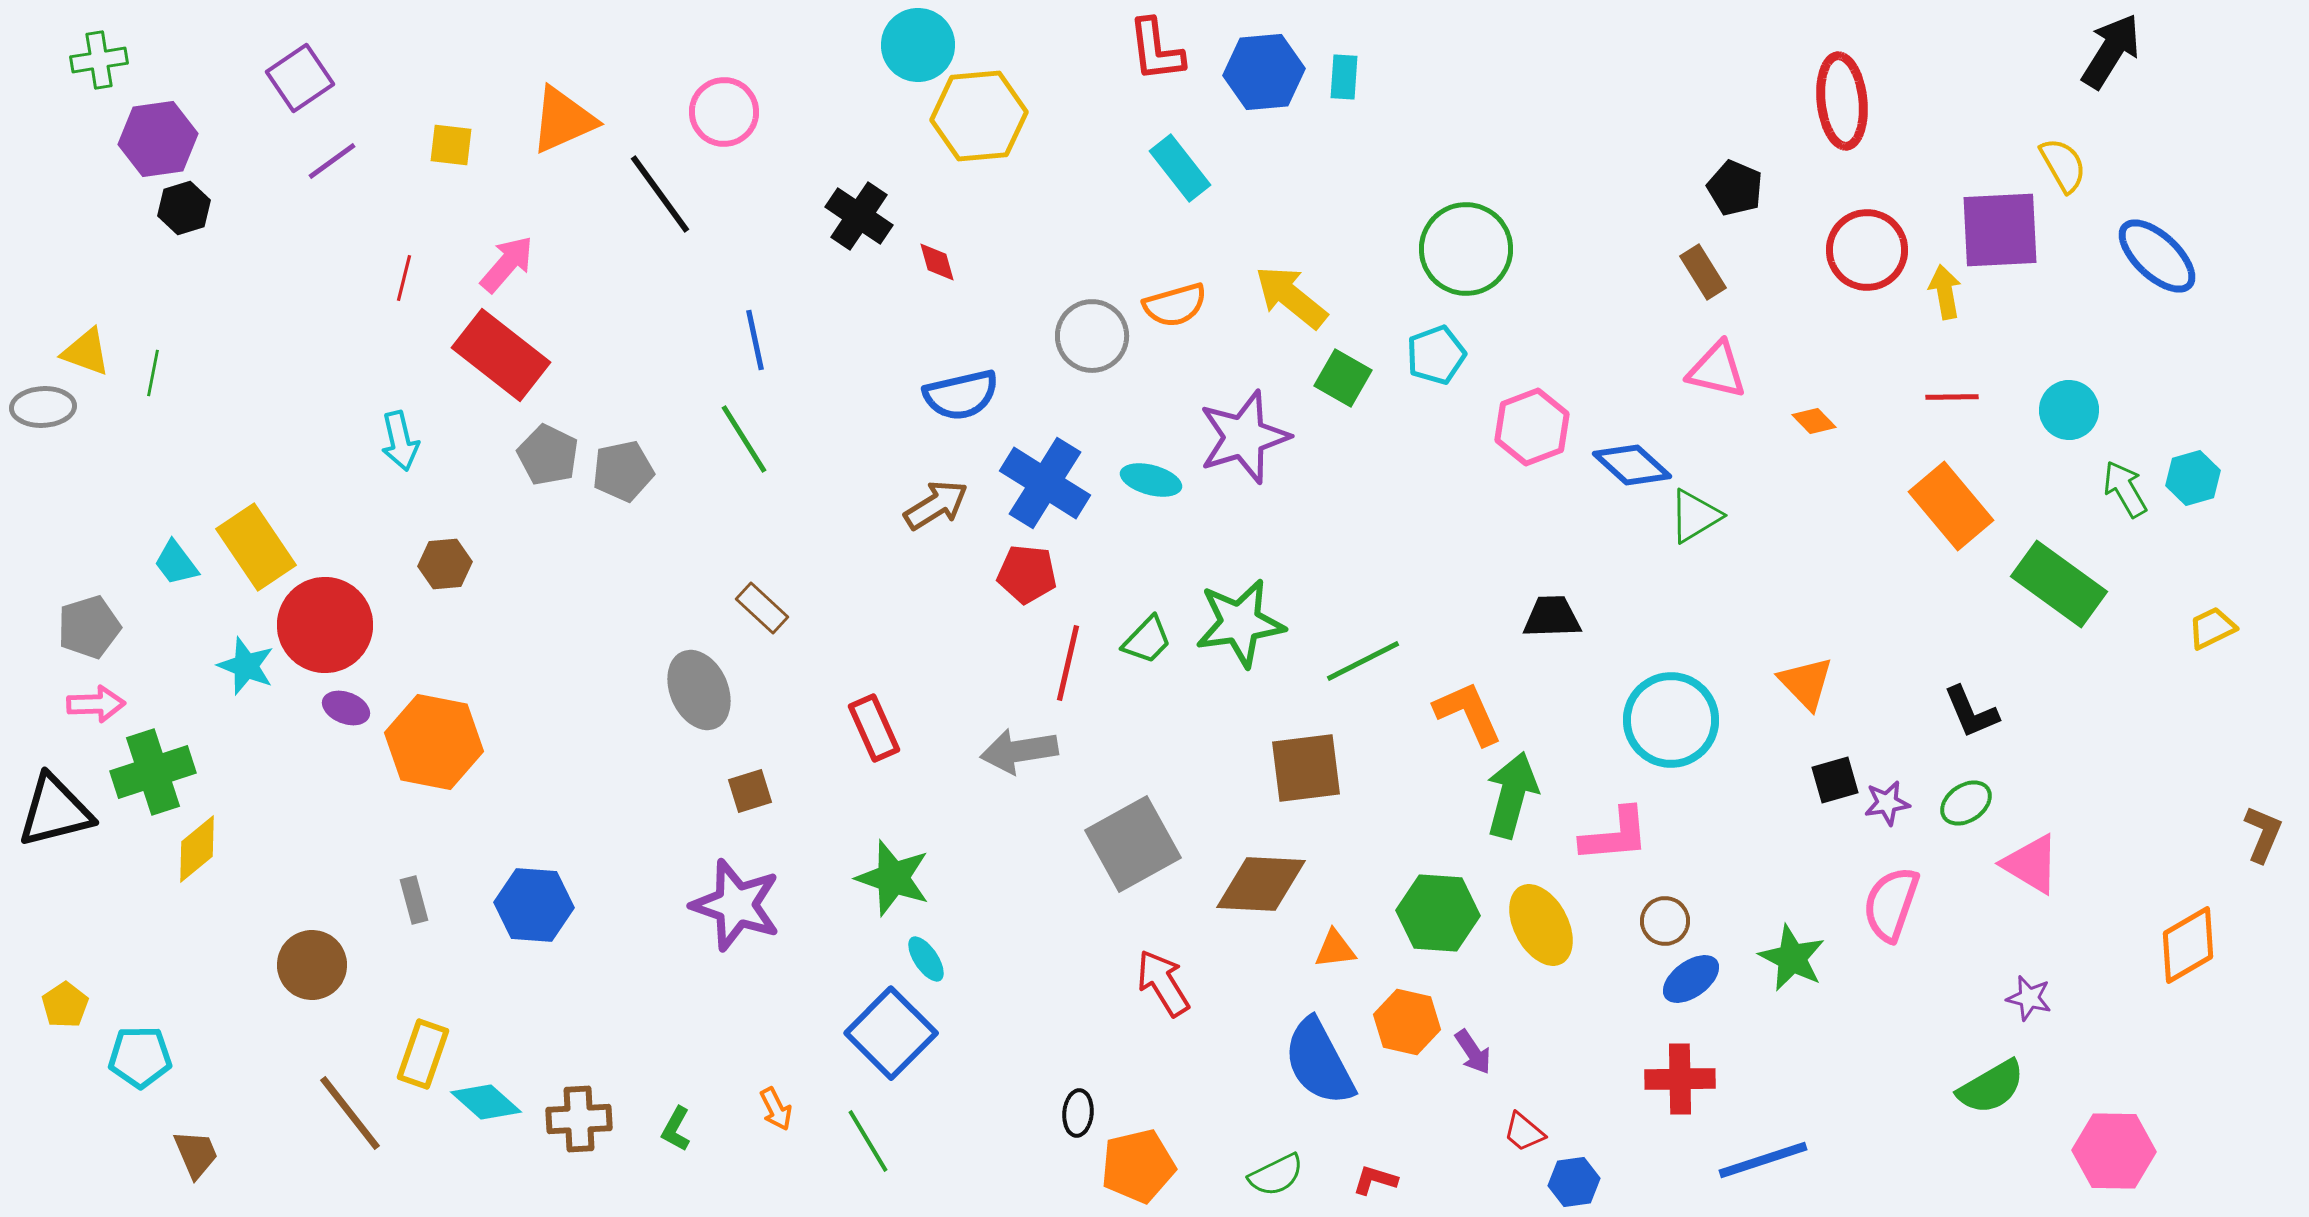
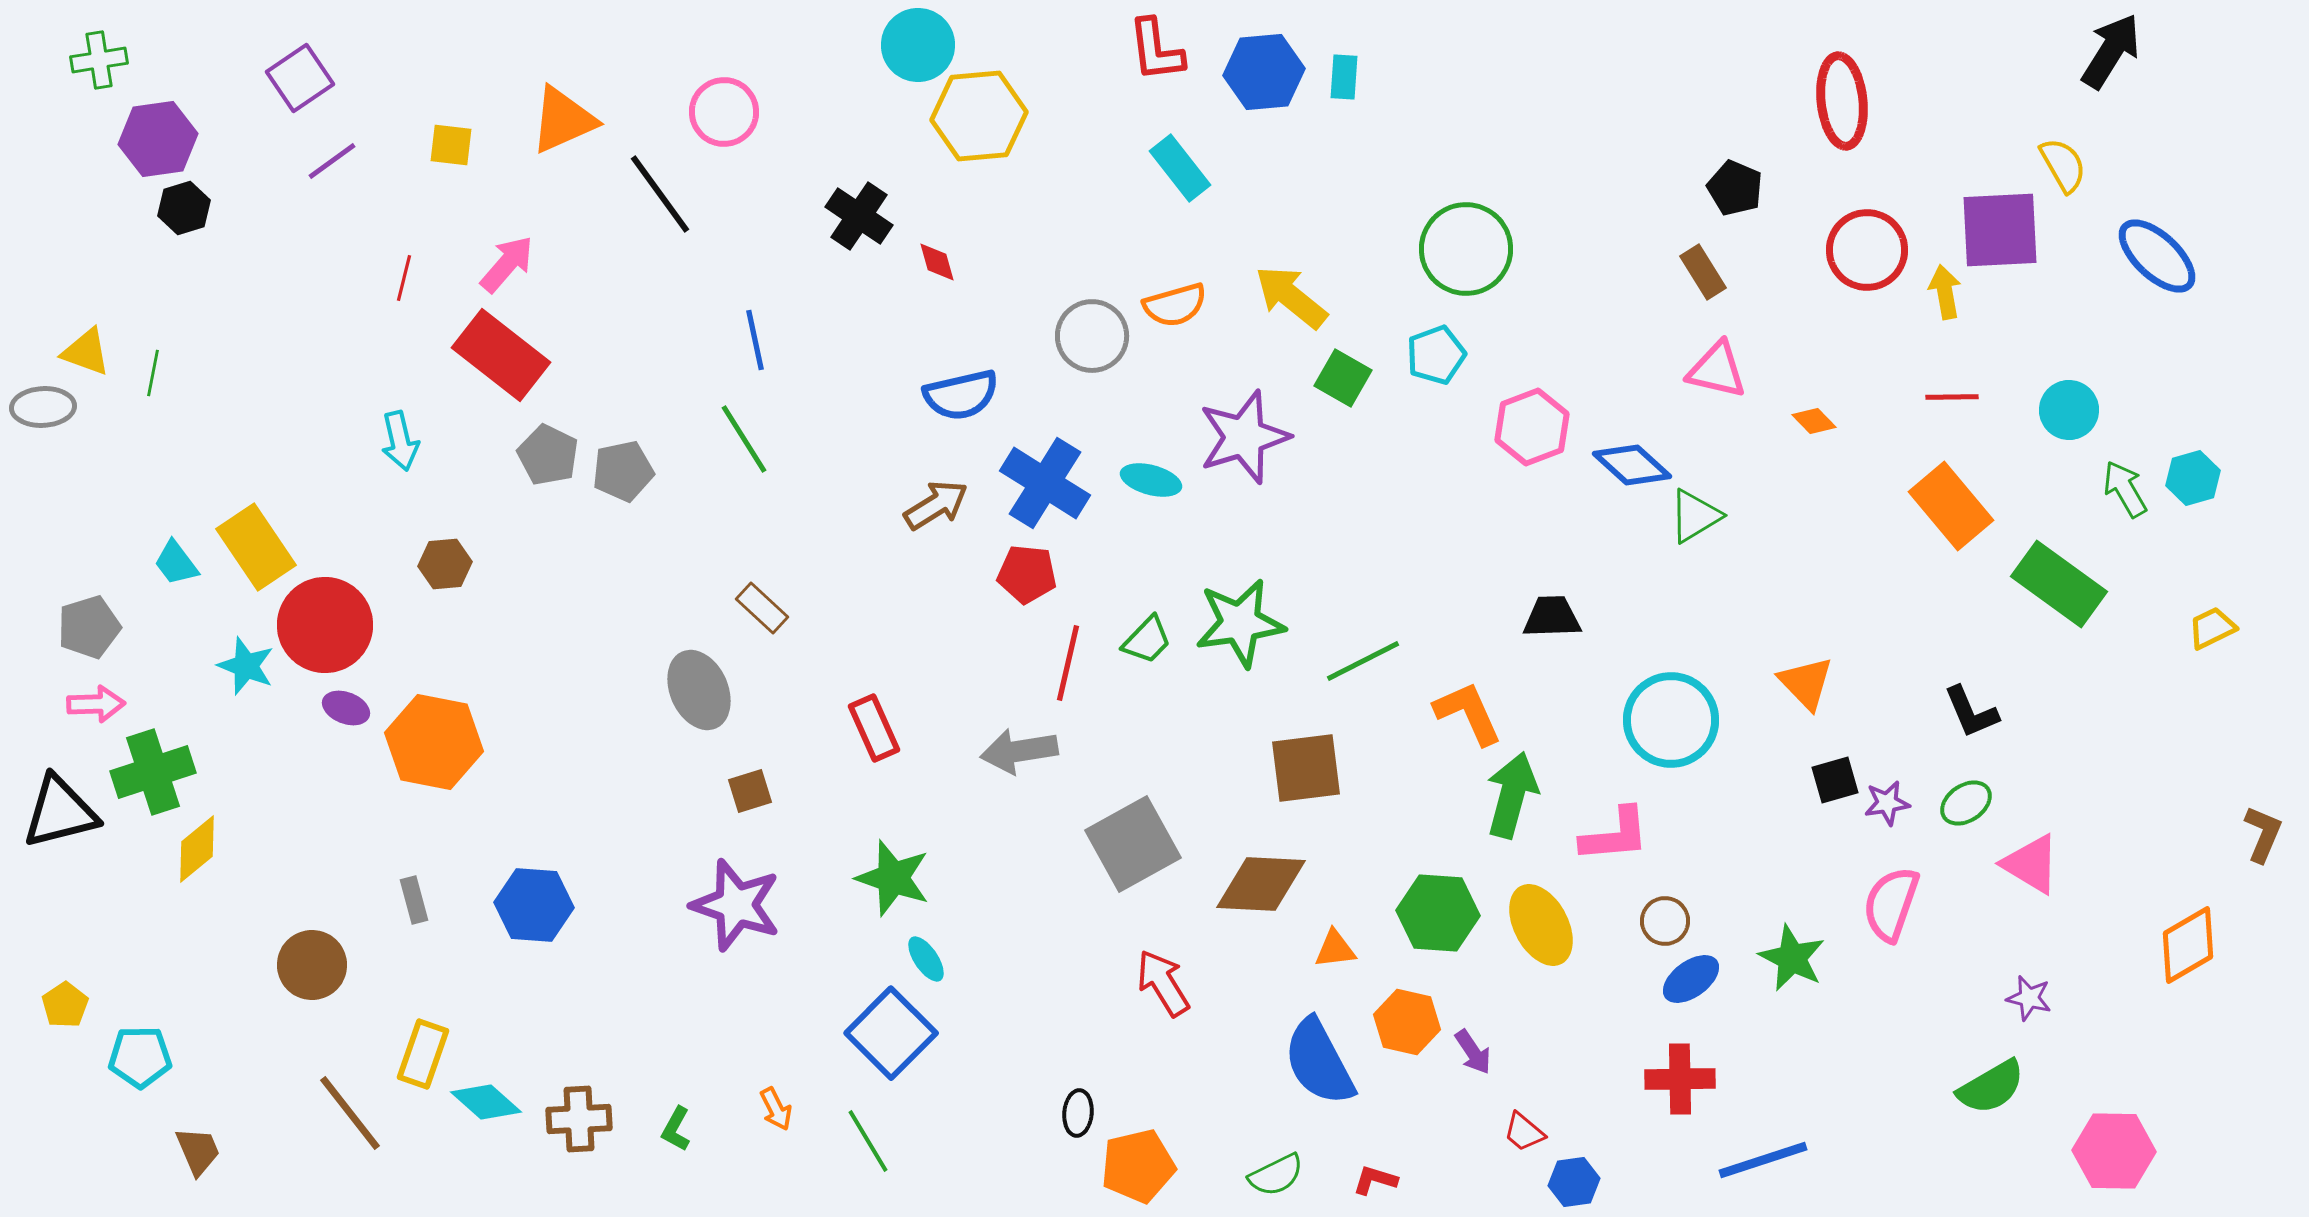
black triangle at (55, 811): moved 5 px right, 1 px down
brown trapezoid at (196, 1154): moved 2 px right, 3 px up
